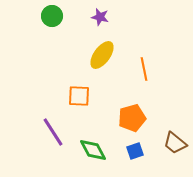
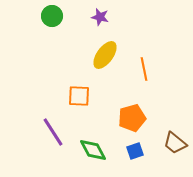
yellow ellipse: moved 3 px right
